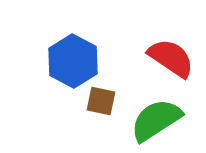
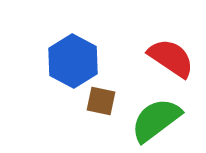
green semicircle: rotated 4 degrees counterclockwise
